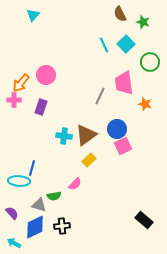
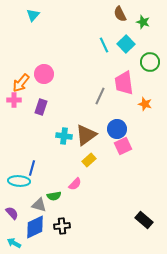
pink circle: moved 2 px left, 1 px up
